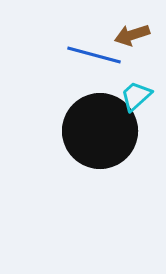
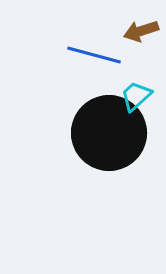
brown arrow: moved 9 px right, 4 px up
black circle: moved 9 px right, 2 px down
